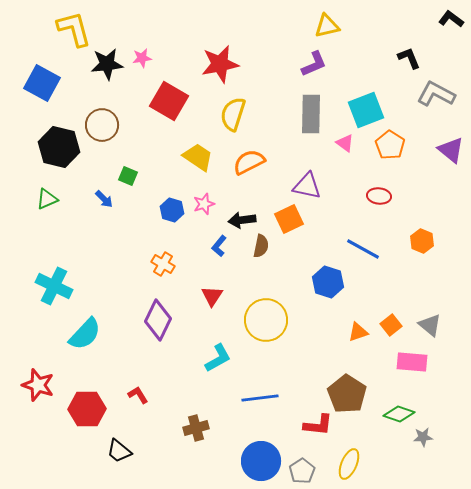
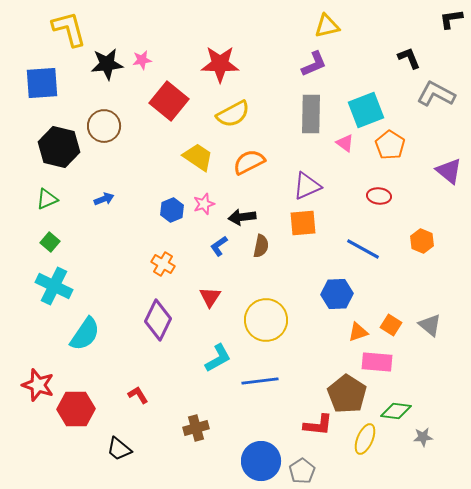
black L-shape at (451, 19): rotated 45 degrees counterclockwise
yellow L-shape at (74, 29): moved 5 px left
pink star at (142, 58): moved 2 px down
red star at (220, 64): rotated 12 degrees clockwise
blue square at (42, 83): rotated 33 degrees counterclockwise
red square at (169, 101): rotated 9 degrees clockwise
yellow semicircle at (233, 114): rotated 136 degrees counterclockwise
brown circle at (102, 125): moved 2 px right, 1 px down
purple triangle at (451, 150): moved 2 px left, 21 px down
green square at (128, 176): moved 78 px left, 66 px down; rotated 18 degrees clockwise
purple triangle at (307, 186): rotated 36 degrees counterclockwise
blue arrow at (104, 199): rotated 66 degrees counterclockwise
blue hexagon at (172, 210): rotated 20 degrees clockwise
orange square at (289, 219): moved 14 px right, 4 px down; rotated 20 degrees clockwise
black arrow at (242, 220): moved 3 px up
blue L-shape at (219, 246): rotated 15 degrees clockwise
blue hexagon at (328, 282): moved 9 px right, 12 px down; rotated 20 degrees counterclockwise
red triangle at (212, 296): moved 2 px left, 1 px down
orange square at (391, 325): rotated 20 degrees counterclockwise
cyan semicircle at (85, 334): rotated 9 degrees counterclockwise
pink rectangle at (412, 362): moved 35 px left
blue line at (260, 398): moved 17 px up
red hexagon at (87, 409): moved 11 px left
green diamond at (399, 414): moved 3 px left, 3 px up; rotated 12 degrees counterclockwise
black trapezoid at (119, 451): moved 2 px up
yellow ellipse at (349, 464): moved 16 px right, 25 px up
